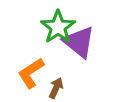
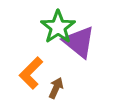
orange L-shape: rotated 12 degrees counterclockwise
